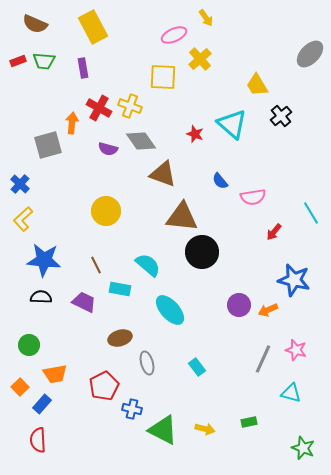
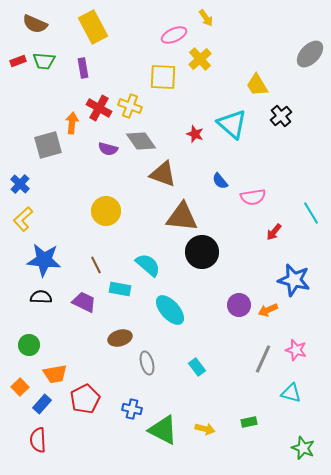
red pentagon at (104, 386): moved 19 px left, 13 px down
